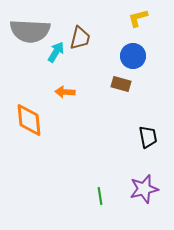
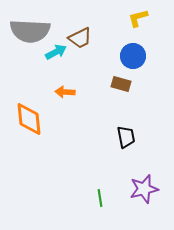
brown trapezoid: rotated 50 degrees clockwise
cyan arrow: rotated 30 degrees clockwise
orange diamond: moved 1 px up
black trapezoid: moved 22 px left
green line: moved 2 px down
